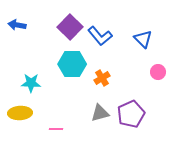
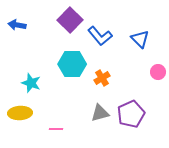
purple square: moved 7 px up
blue triangle: moved 3 px left
cyan star: rotated 18 degrees clockwise
